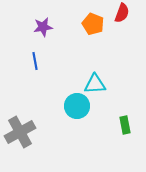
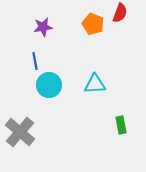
red semicircle: moved 2 px left
cyan circle: moved 28 px left, 21 px up
green rectangle: moved 4 px left
gray cross: rotated 20 degrees counterclockwise
